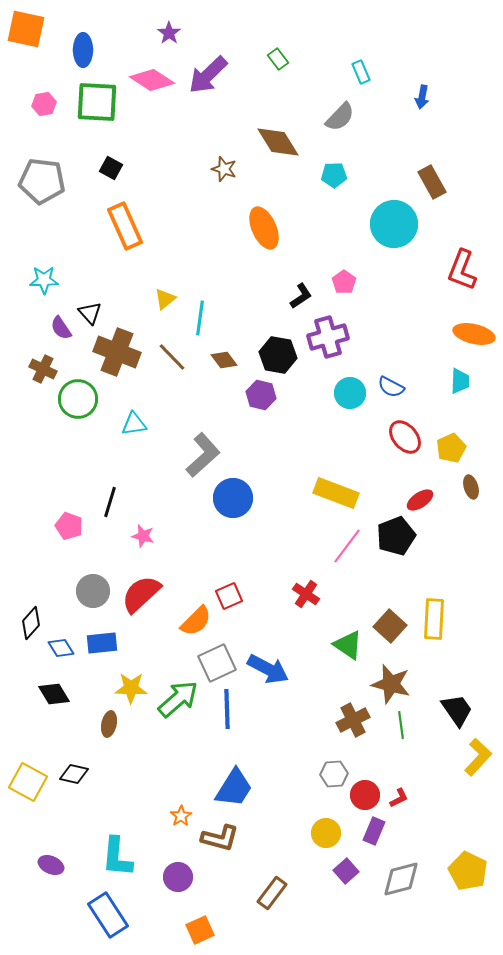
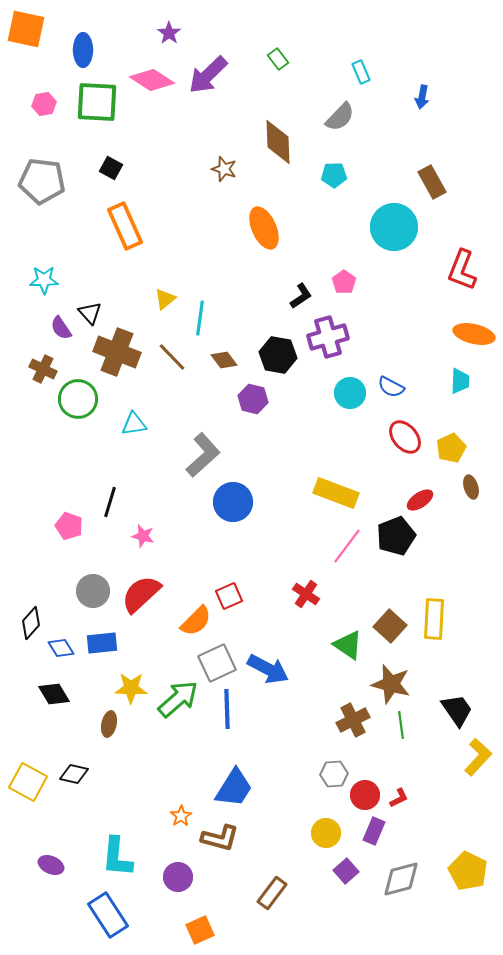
brown diamond at (278, 142): rotated 30 degrees clockwise
cyan circle at (394, 224): moved 3 px down
purple hexagon at (261, 395): moved 8 px left, 4 px down
blue circle at (233, 498): moved 4 px down
